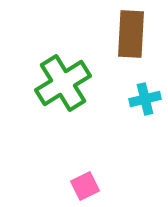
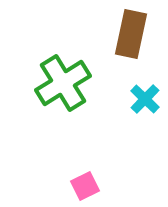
brown rectangle: rotated 9 degrees clockwise
cyan cross: rotated 32 degrees counterclockwise
